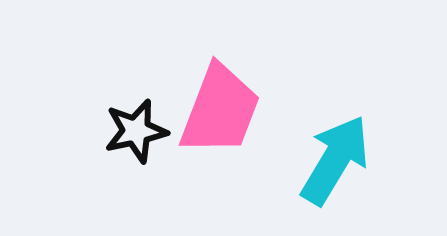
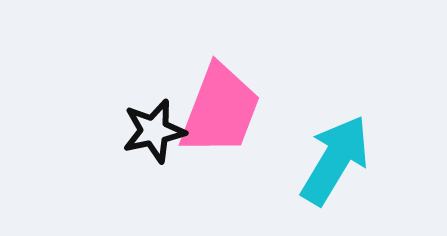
black star: moved 18 px right
